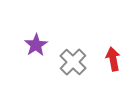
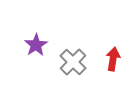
red arrow: rotated 20 degrees clockwise
